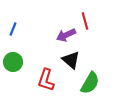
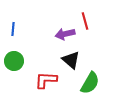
blue line: rotated 16 degrees counterclockwise
purple arrow: moved 1 px left, 1 px up; rotated 12 degrees clockwise
green circle: moved 1 px right, 1 px up
red L-shape: rotated 75 degrees clockwise
